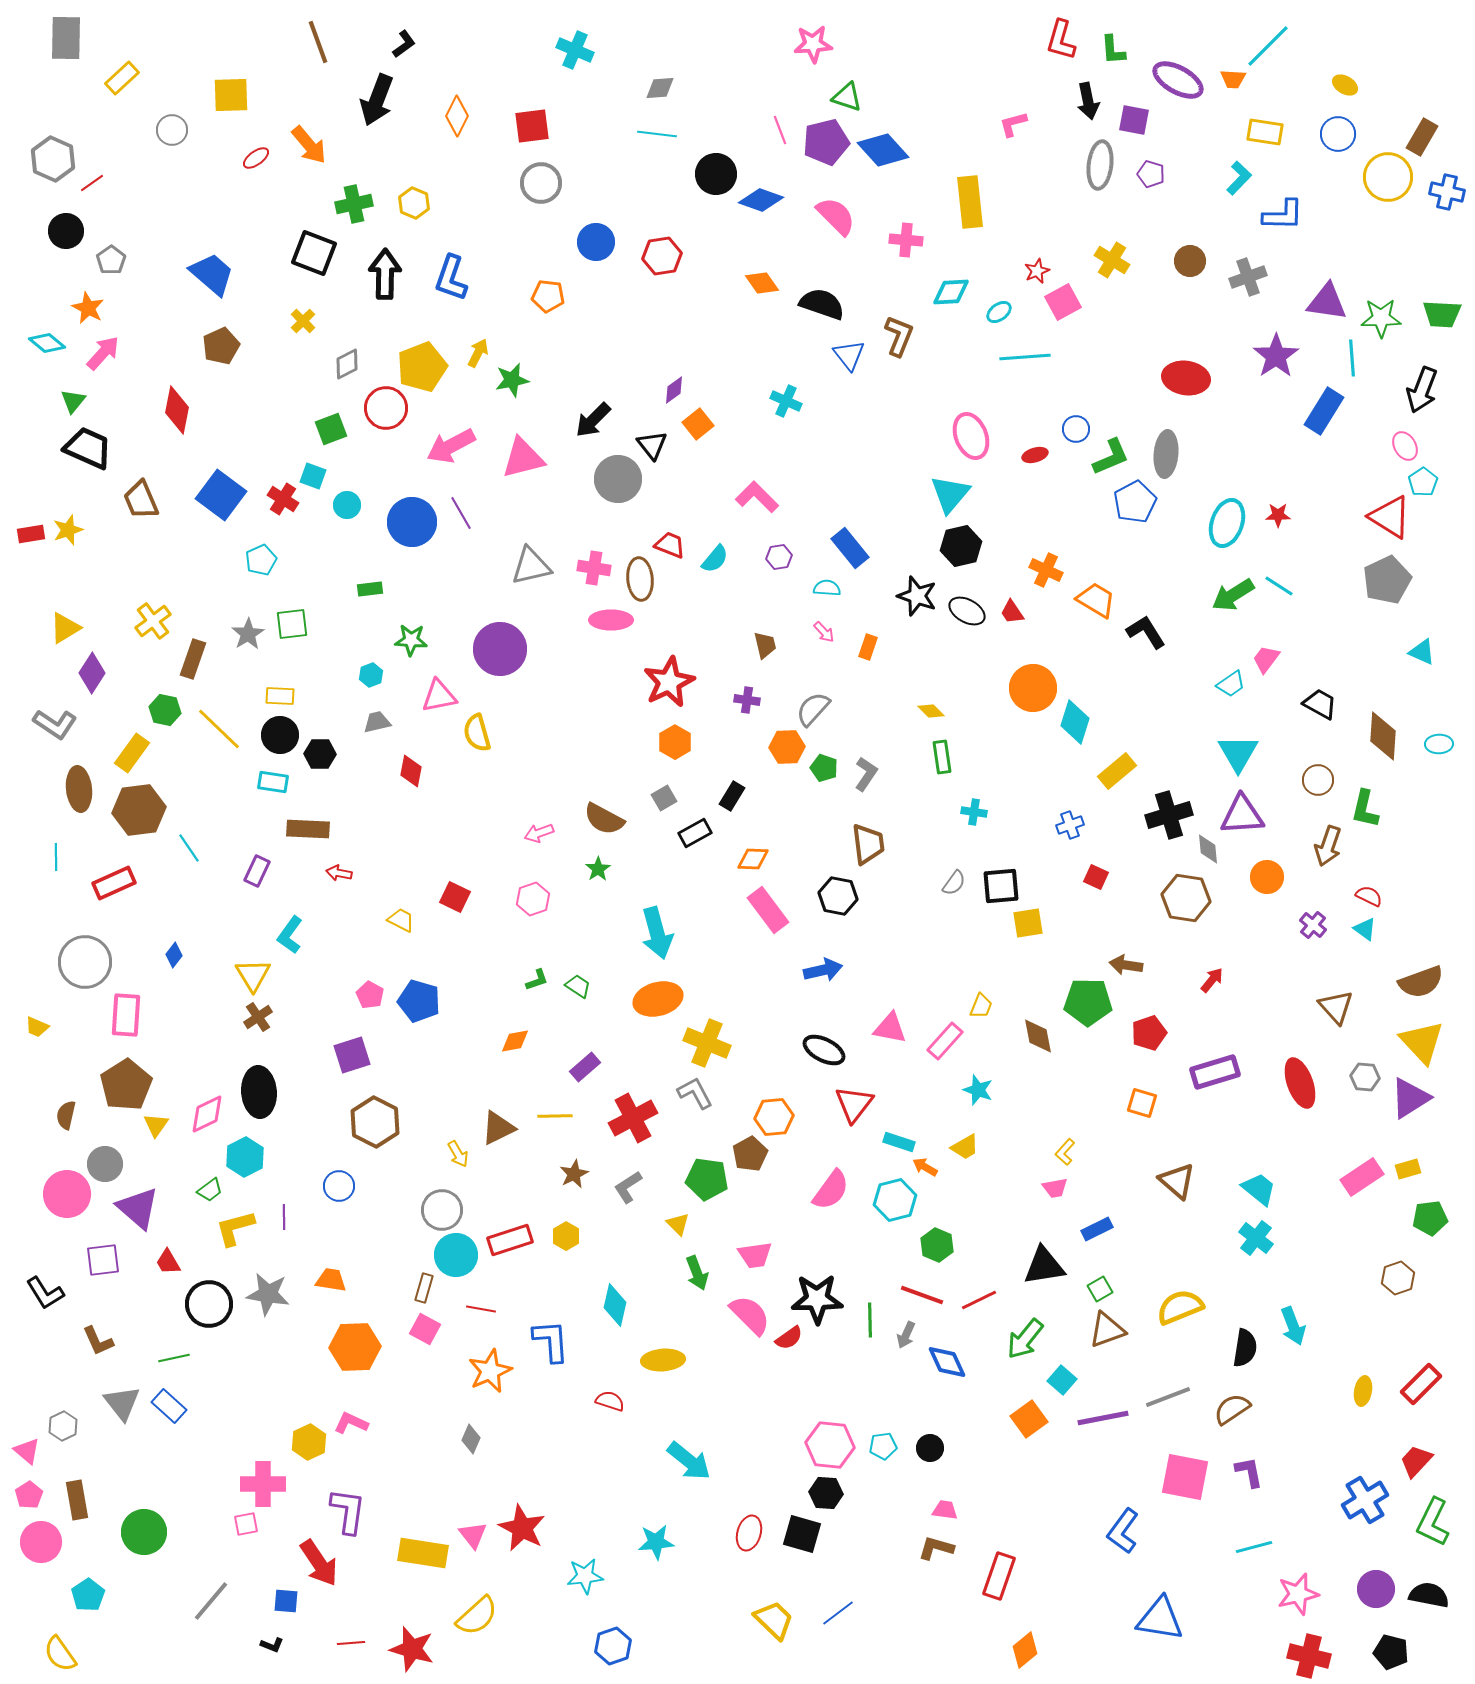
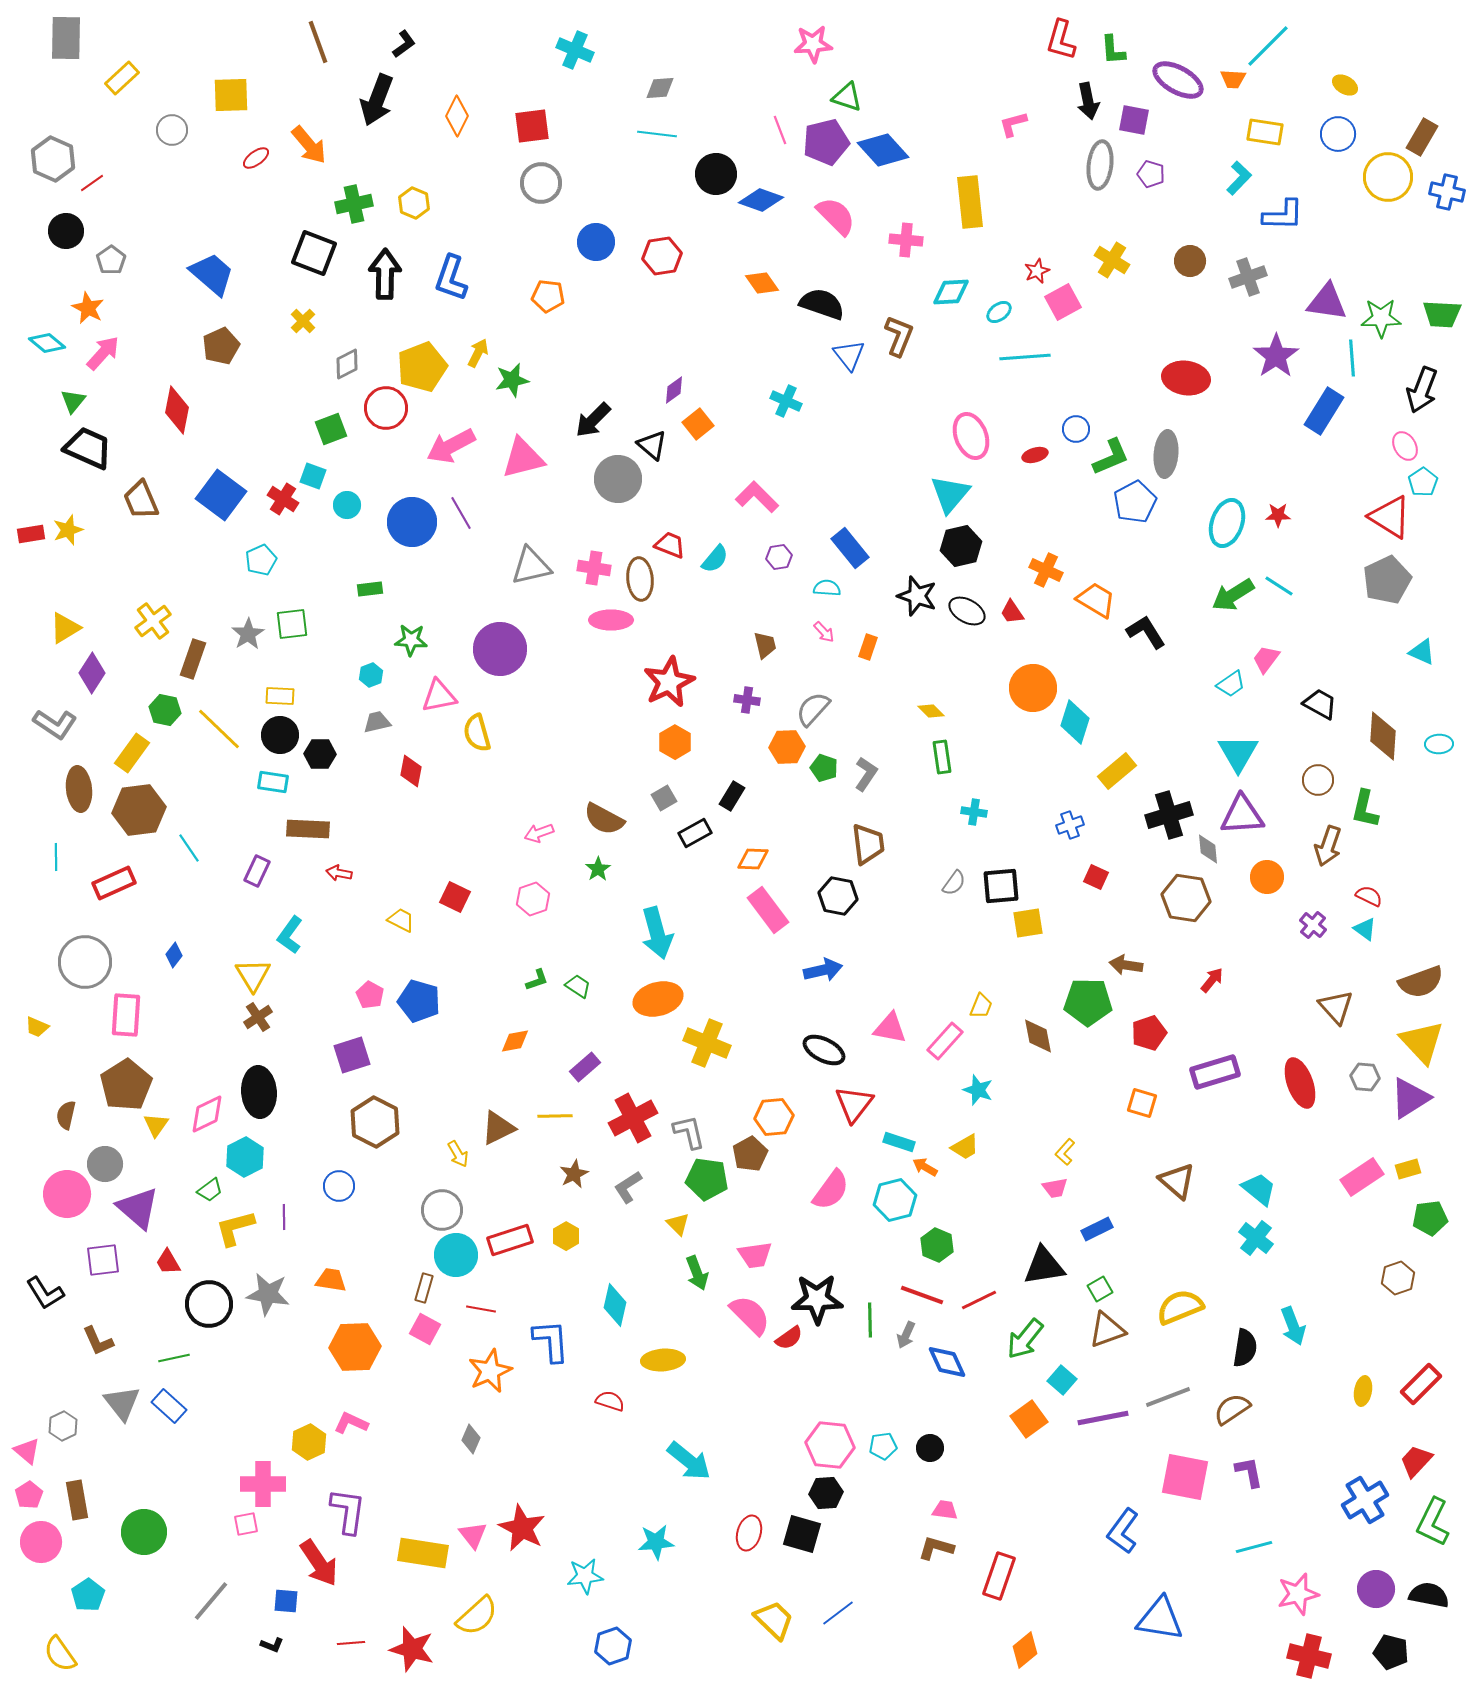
black triangle at (652, 445): rotated 12 degrees counterclockwise
gray L-shape at (695, 1093): moved 6 px left, 39 px down; rotated 15 degrees clockwise
black hexagon at (826, 1493): rotated 8 degrees counterclockwise
